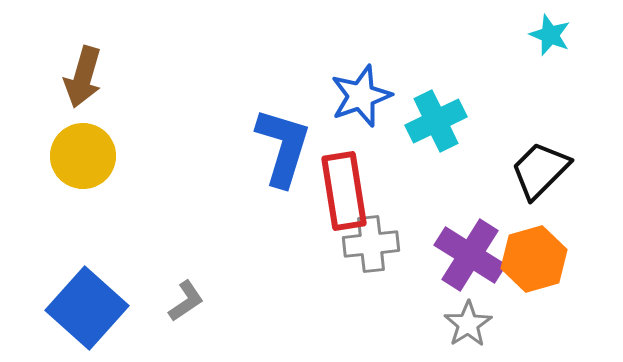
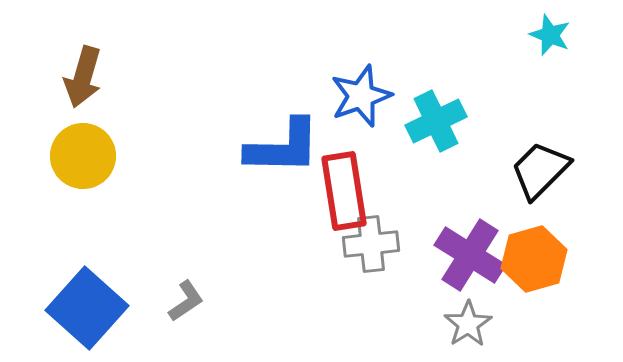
blue L-shape: rotated 74 degrees clockwise
